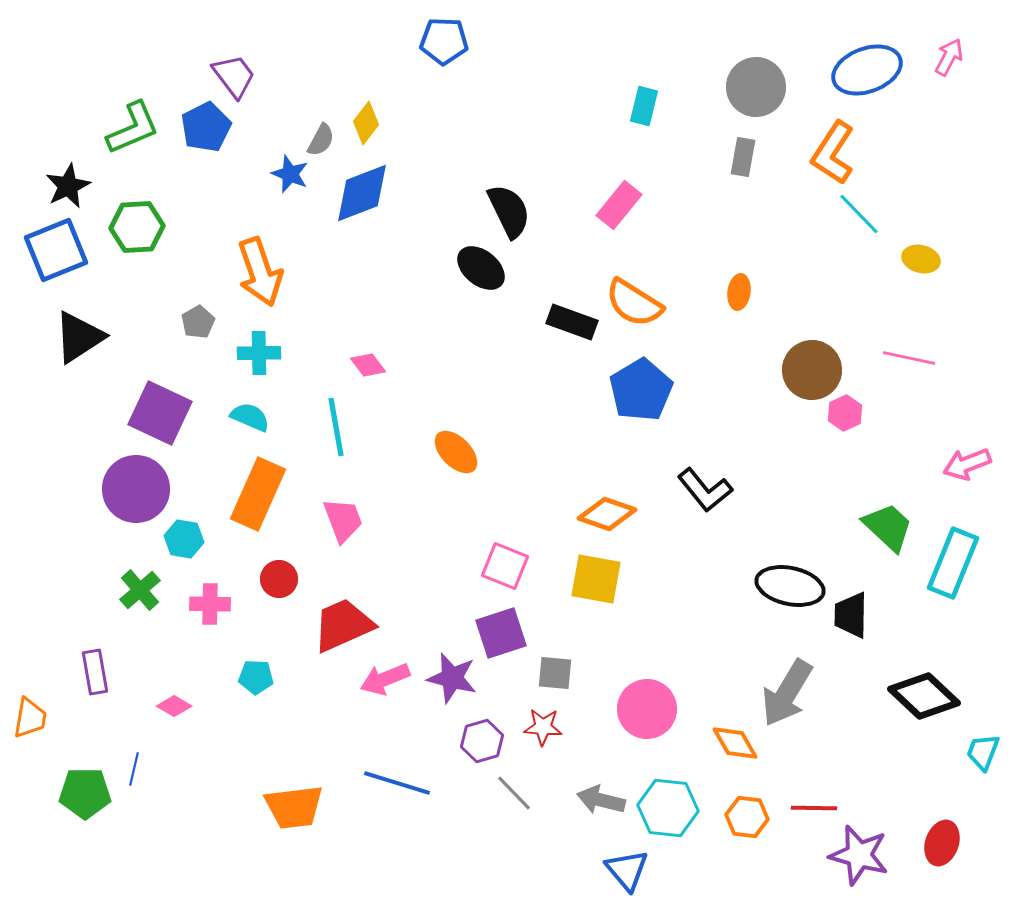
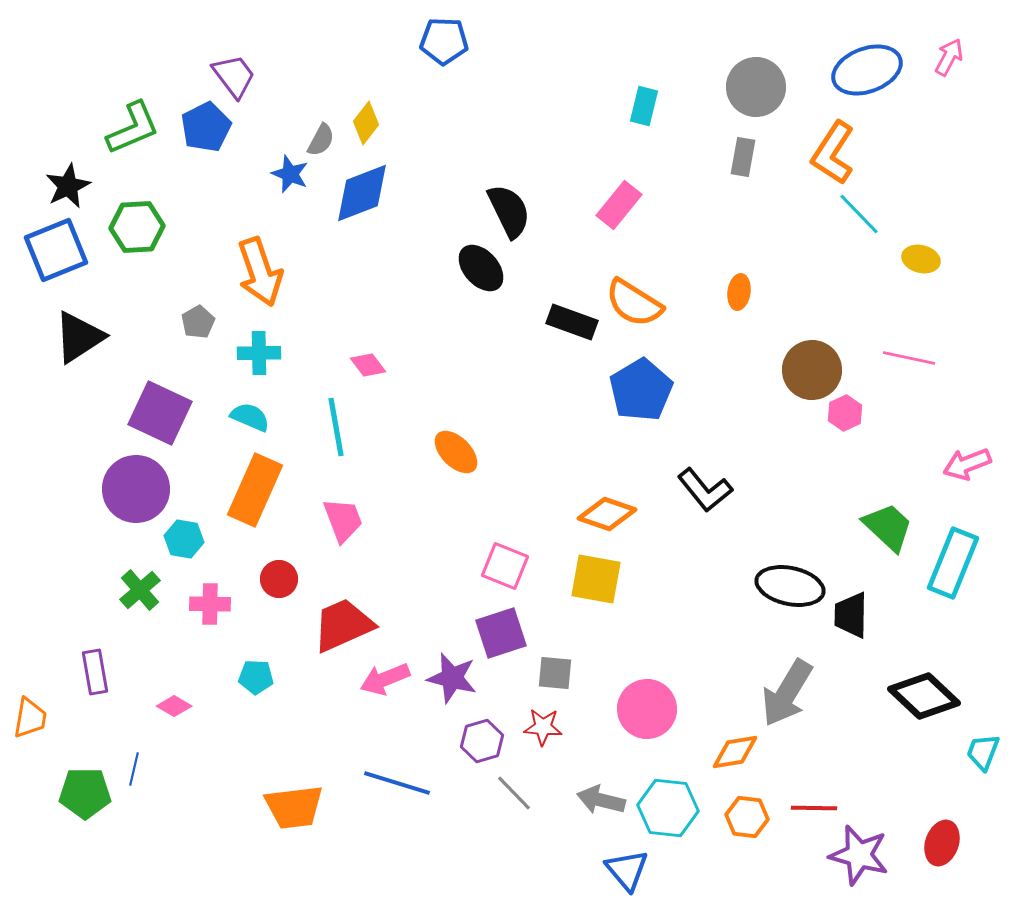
black ellipse at (481, 268): rotated 9 degrees clockwise
orange rectangle at (258, 494): moved 3 px left, 4 px up
orange diamond at (735, 743): moved 9 px down; rotated 69 degrees counterclockwise
